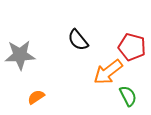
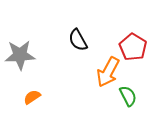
black semicircle: rotated 10 degrees clockwise
red pentagon: moved 1 px right; rotated 16 degrees clockwise
orange arrow: rotated 24 degrees counterclockwise
orange semicircle: moved 4 px left
